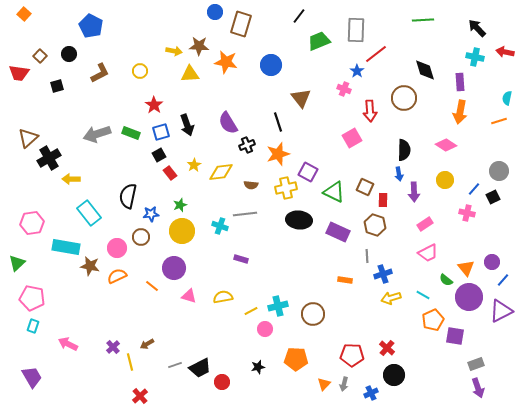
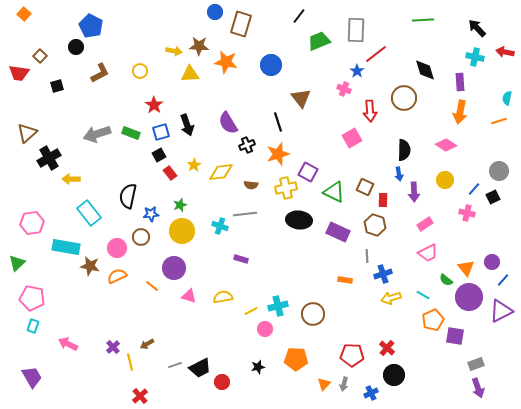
black circle at (69, 54): moved 7 px right, 7 px up
brown triangle at (28, 138): moved 1 px left, 5 px up
